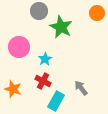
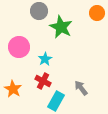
orange star: rotated 12 degrees clockwise
